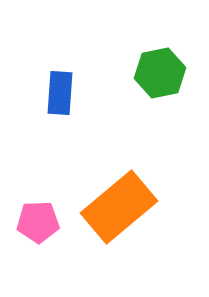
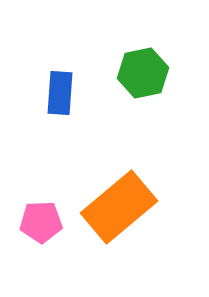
green hexagon: moved 17 px left
pink pentagon: moved 3 px right
